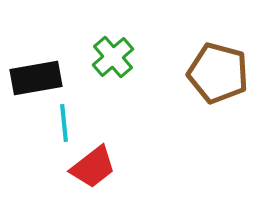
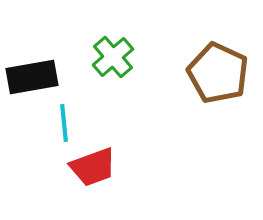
brown pentagon: rotated 10 degrees clockwise
black rectangle: moved 4 px left, 1 px up
red trapezoid: rotated 18 degrees clockwise
